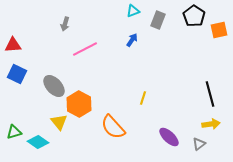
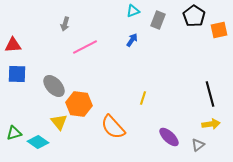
pink line: moved 2 px up
blue square: rotated 24 degrees counterclockwise
orange hexagon: rotated 20 degrees counterclockwise
green triangle: moved 1 px down
gray triangle: moved 1 px left, 1 px down
